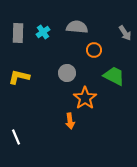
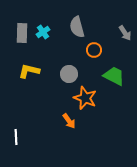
gray semicircle: rotated 110 degrees counterclockwise
gray rectangle: moved 4 px right
gray circle: moved 2 px right, 1 px down
yellow L-shape: moved 10 px right, 6 px up
orange star: rotated 15 degrees counterclockwise
orange arrow: moved 1 px left; rotated 28 degrees counterclockwise
white line: rotated 21 degrees clockwise
